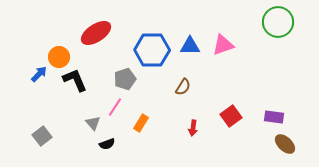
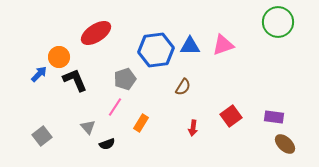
blue hexagon: moved 4 px right; rotated 8 degrees counterclockwise
gray triangle: moved 5 px left, 4 px down
